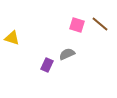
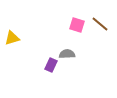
yellow triangle: rotated 35 degrees counterclockwise
gray semicircle: rotated 21 degrees clockwise
purple rectangle: moved 4 px right
